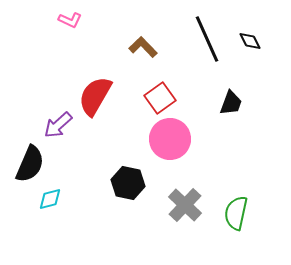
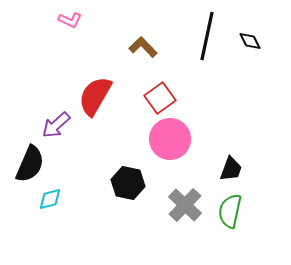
black line: moved 3 px up; rotated 36 degrees clockwise
black trapezoid: moved 66 px down
purple arrow: moved 2 px left
green semicircle: moved 6 px left, 2 px up
